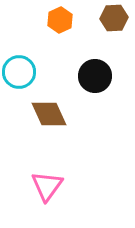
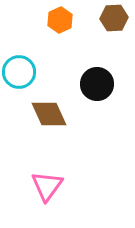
black circle: moved 2 px right, 8 px down
